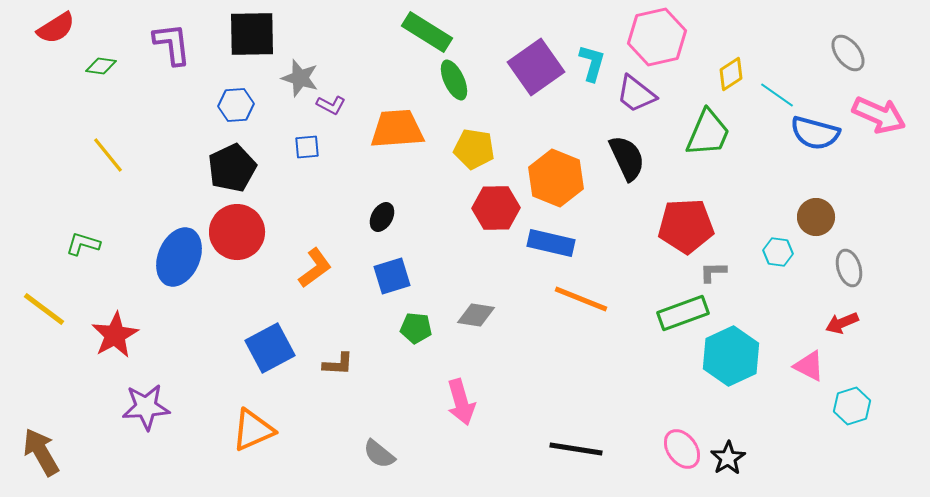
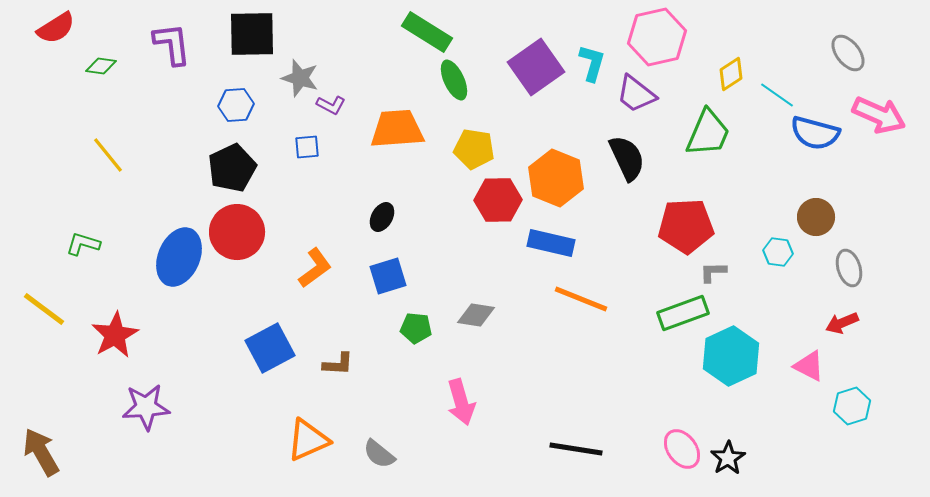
red hexagon at (496, 208): moved 2 px right, 8 px up
blue square at (392, 276): moved 4 px left
orange triangle at (253, 430): moved 55 px right, 10 px down
